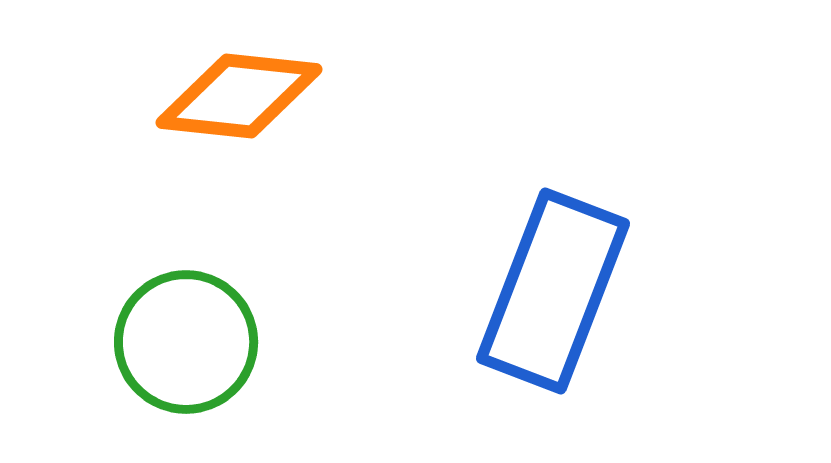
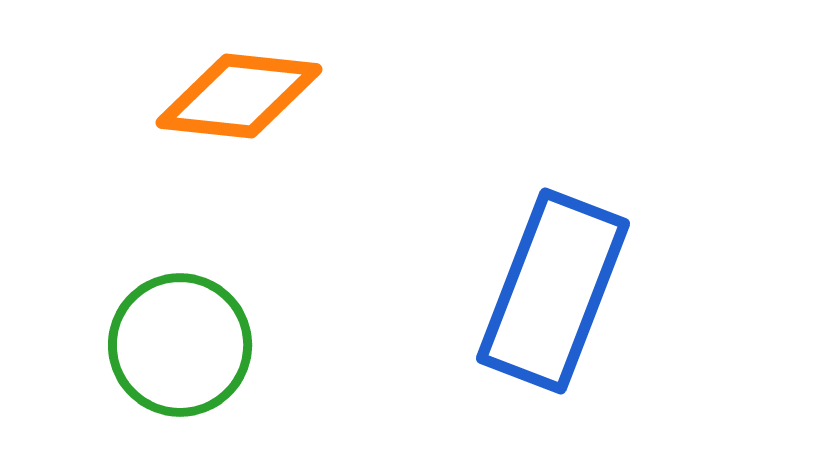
green circle: moved 6 px left, 3 px down
